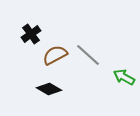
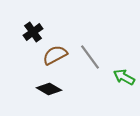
black cross: moved 2 px right, 2 px up
gray line: moved 2 px right, 2 px down; rotated 12 degrees clockwise
